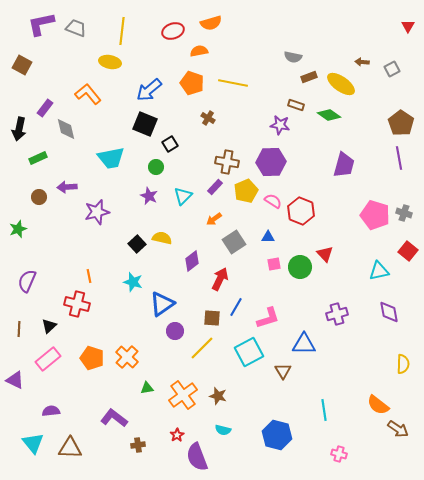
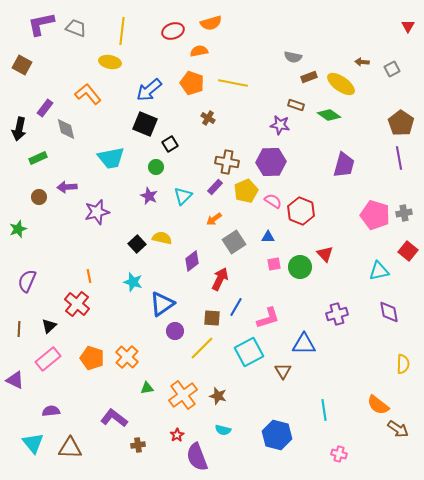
gray cross at (404, 213): rotated 28 degrees counterclockwise
red cross at (77, 304): rotated 25 degrees clockwise
